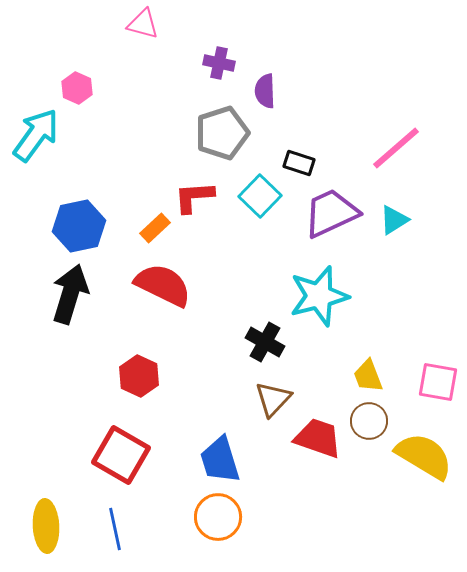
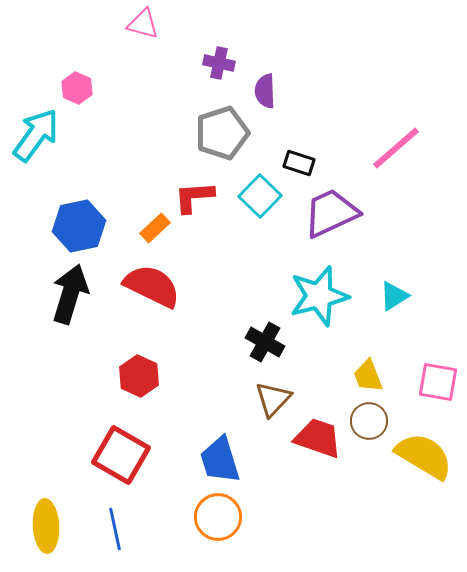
cyan triangle: moved 76 px down
red semicircle: moved 11 px left, 1 px down
